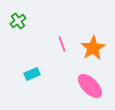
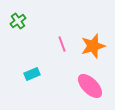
orange star: moved 2 px up; rotated 15 degrees clockwise
